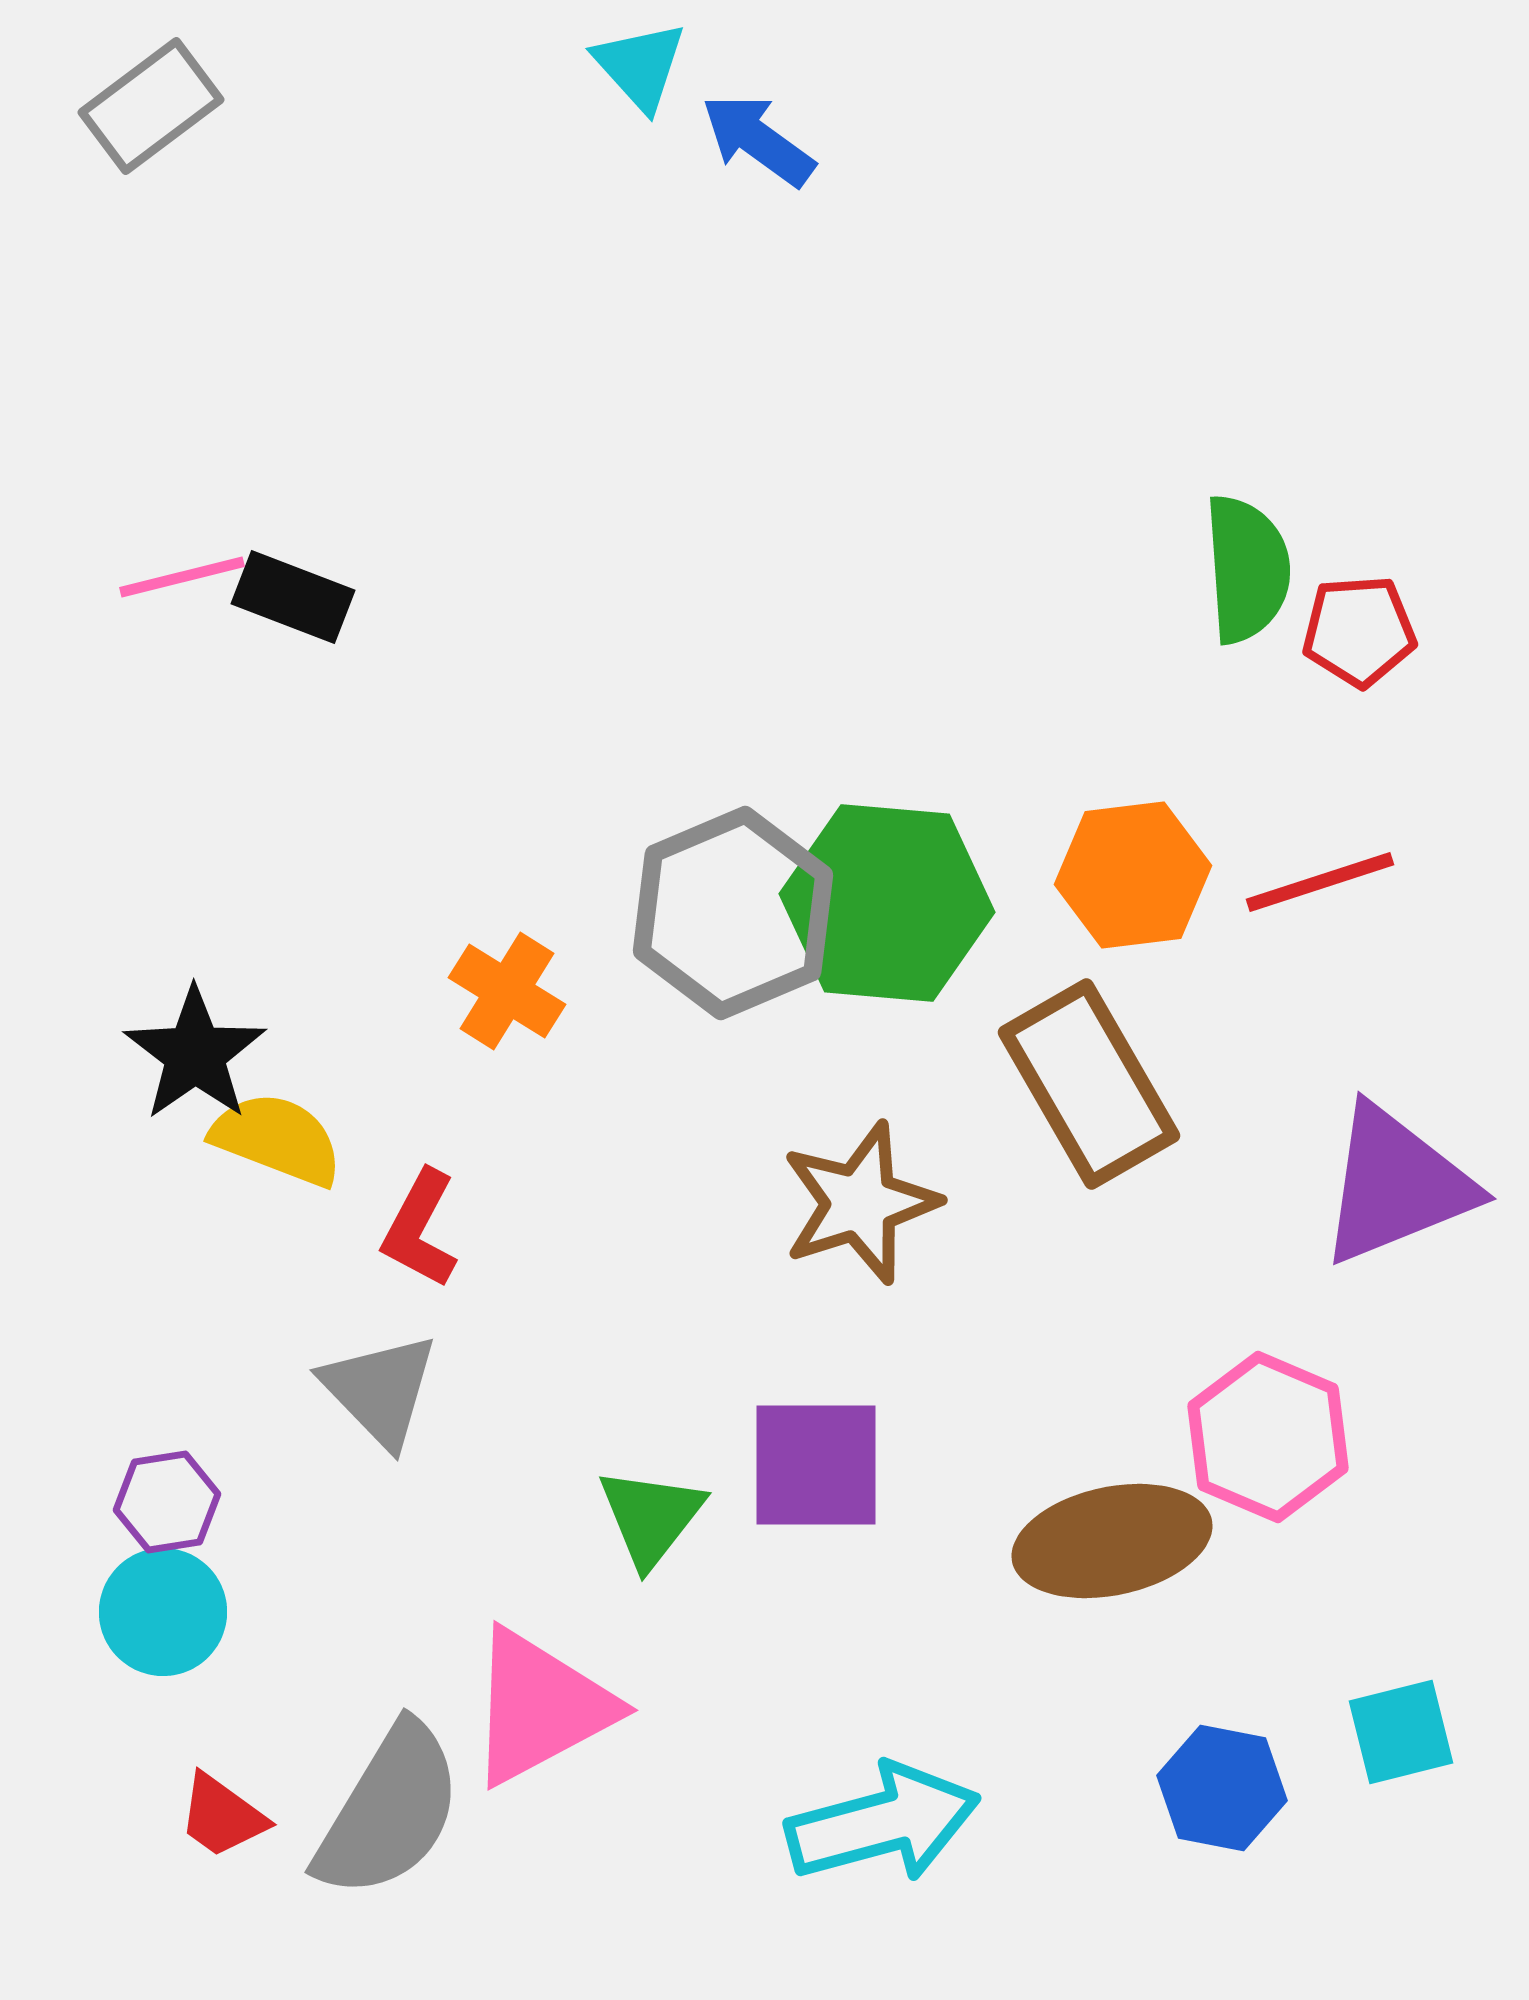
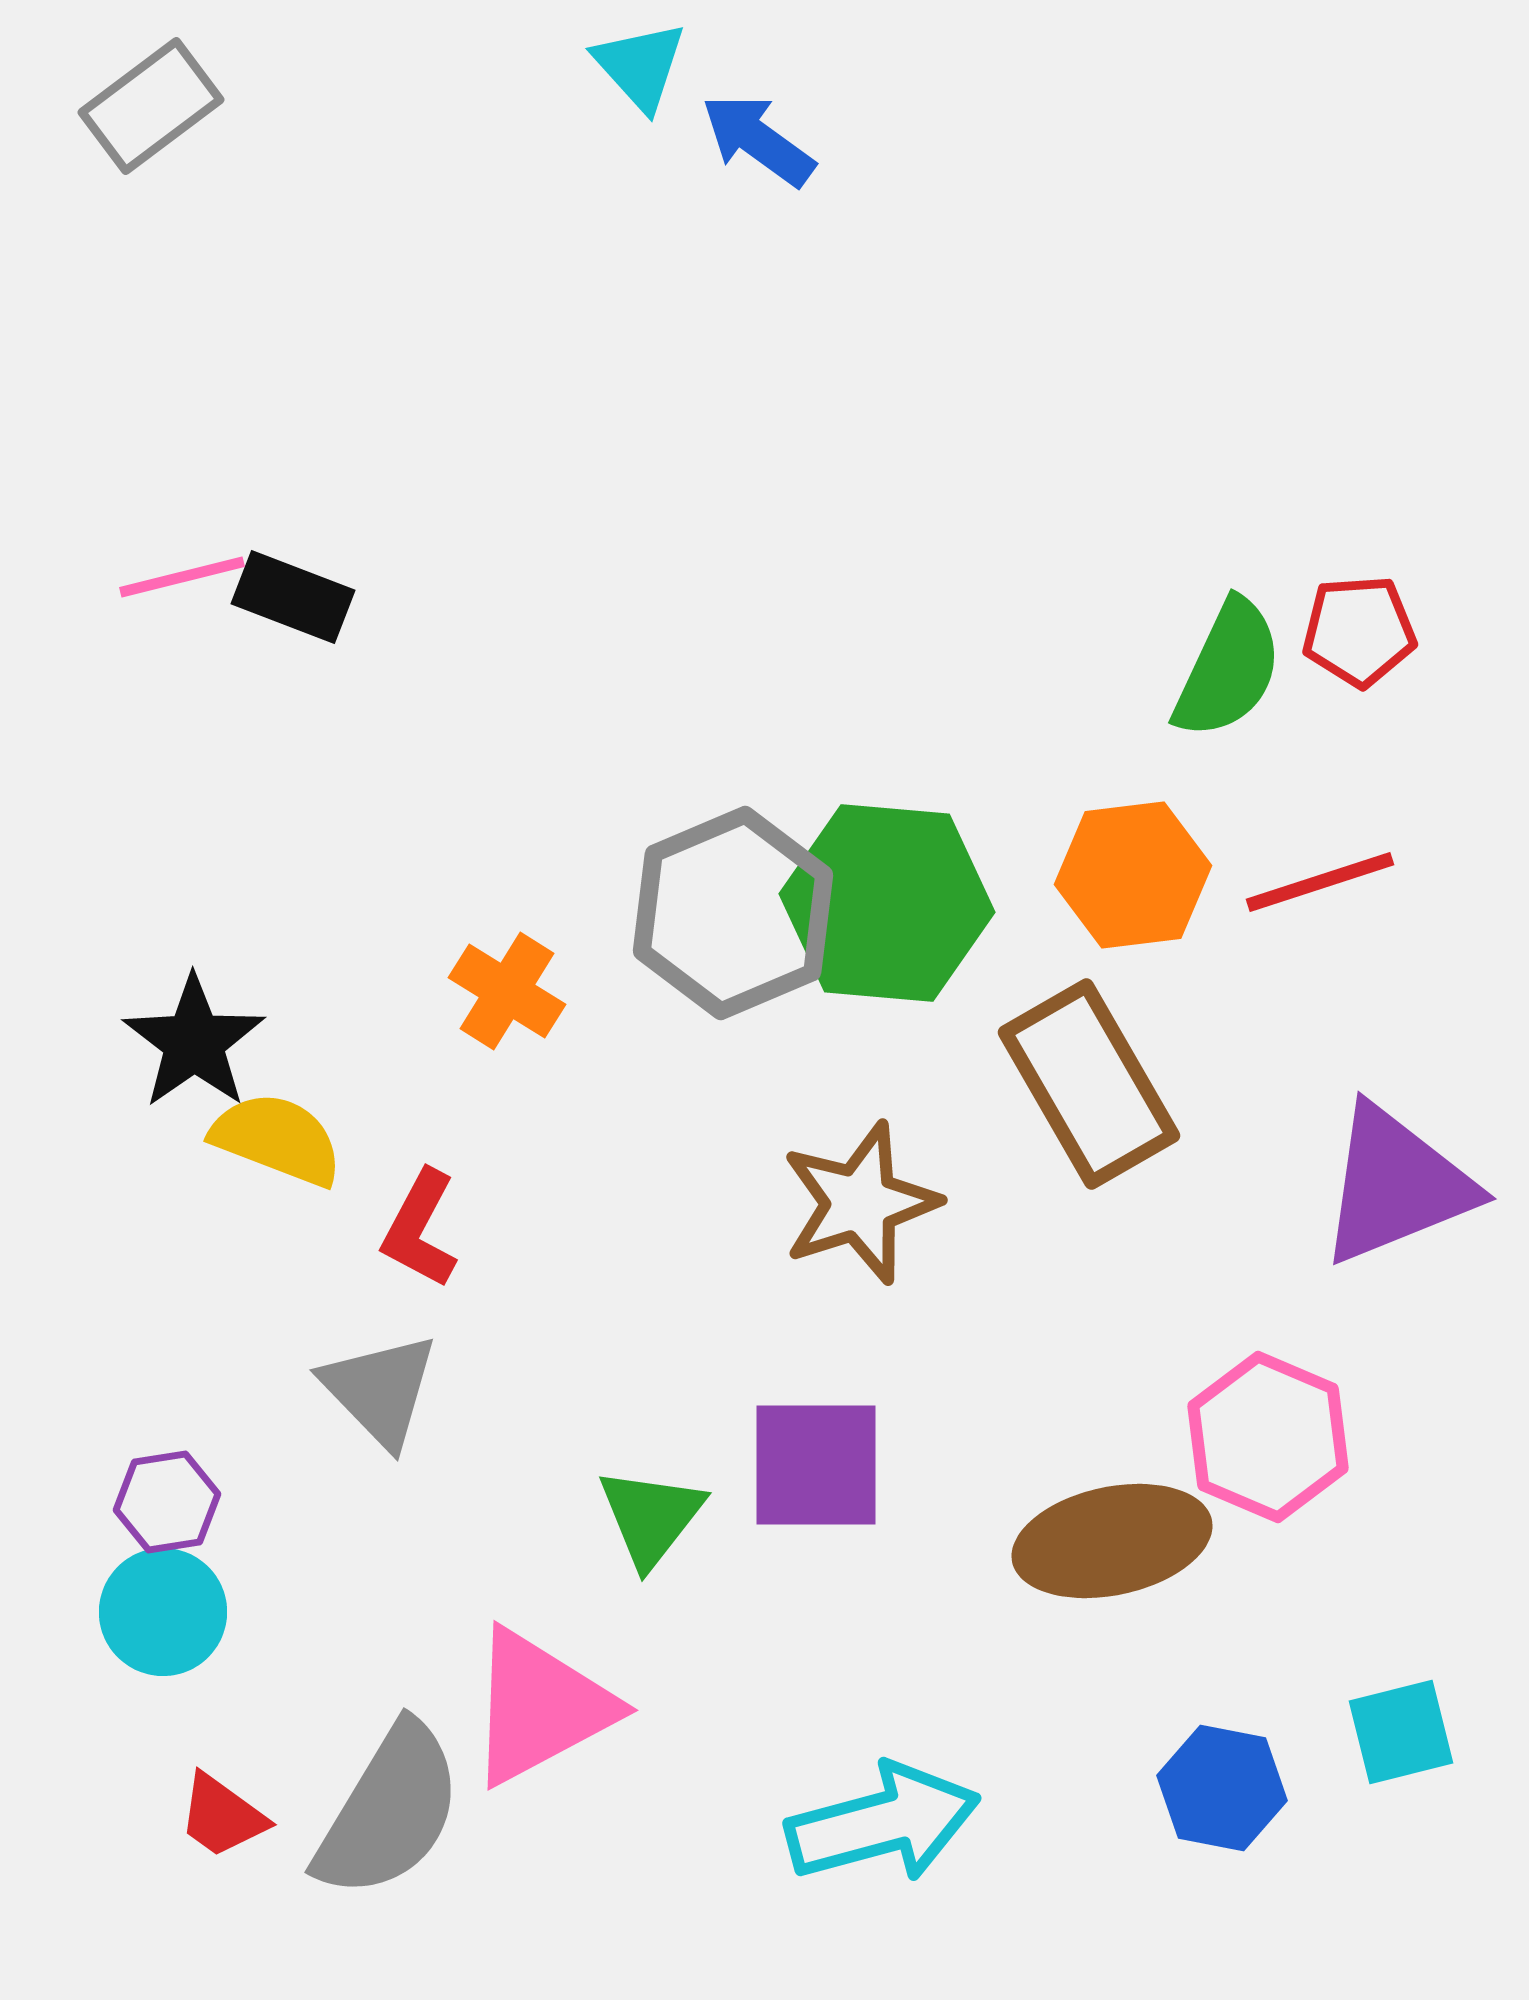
green semicircle: moved 19 px left, 100 px down; rotated 29 degrees clockwise
black star: moved 1 px left, 12 px up
